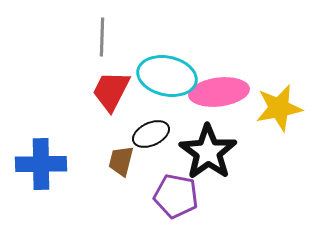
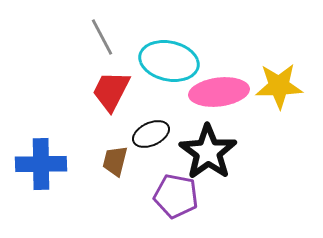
gray line: rotated 30 degrees counterclockwise
cyan ellipse: moved 2 px right, 15 px up
yellow star: moved 22 px up; rotated 9 degrees clockwise
brown trapezoid: moved 6 px left
